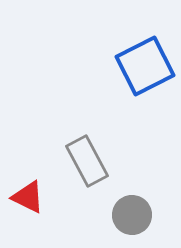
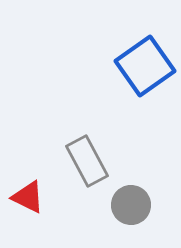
blue square: rotated 8 degrees counterclockwise
gray circle: moved 1 px left, 10 px up
